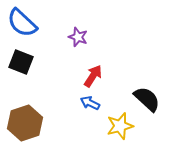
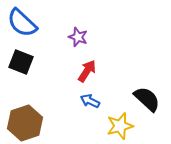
red arrow: moved 6 px left, 5 px up
blue arrow: moved 2 px up
